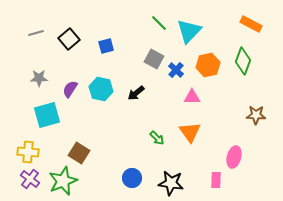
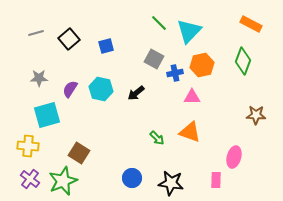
orange hexagon: moved 6 px left
blue cross: moved 1 px left, 3 px down; rotated 35 degrees clockwise
orange triangle: rotated 35 degrees counterclockwise
yellow cross: moved 6 px up
